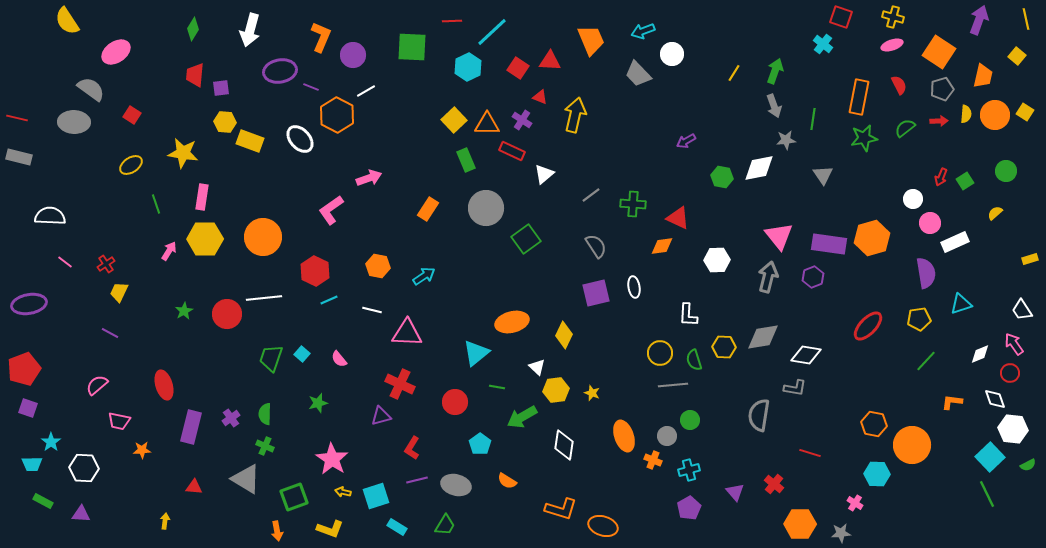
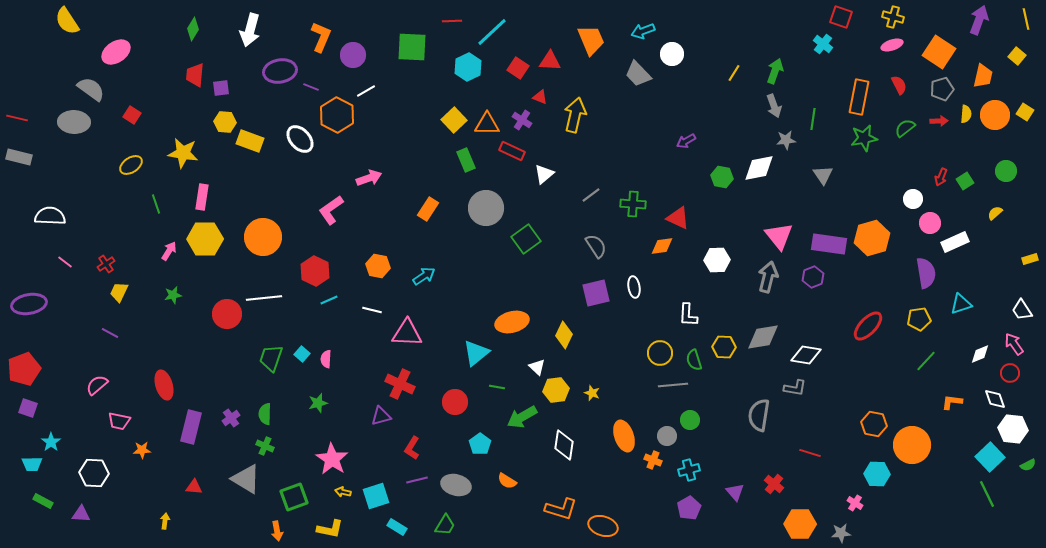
green star at (184, 311): moved 11 px left, 16 px up; rotated 18 degrees clockwise
pink semicircle at (339, 359): moved 13 px left; rotated 42 degrees clockwise
white hexagon at (84, 468): moved 10 px right, 5 px down
yellow L-shape at (330, 529): rotated 8 degrees counterclockwise
